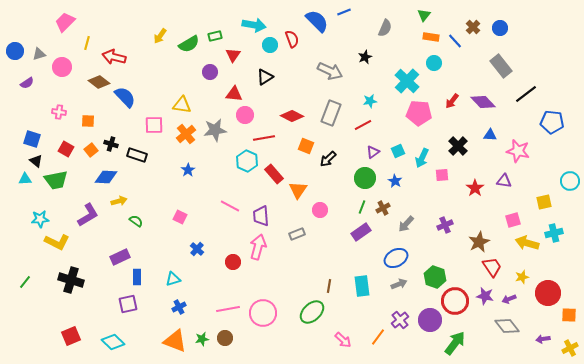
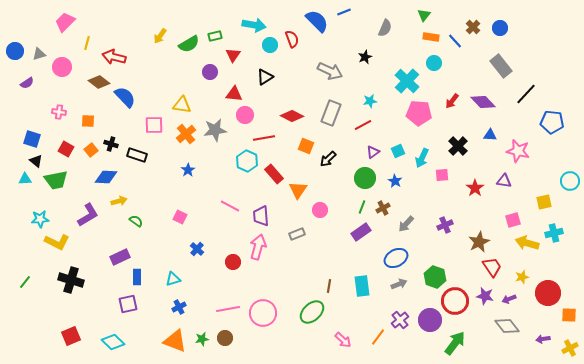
black line at (526, 94): rotated 10 degrees counterclockwise
